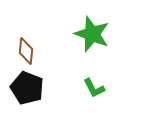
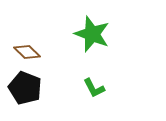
brown diamond: moved 1 px right, 1 px down; rotated 52 degrees counterclockwise
black pentagon: moved 2 px left
